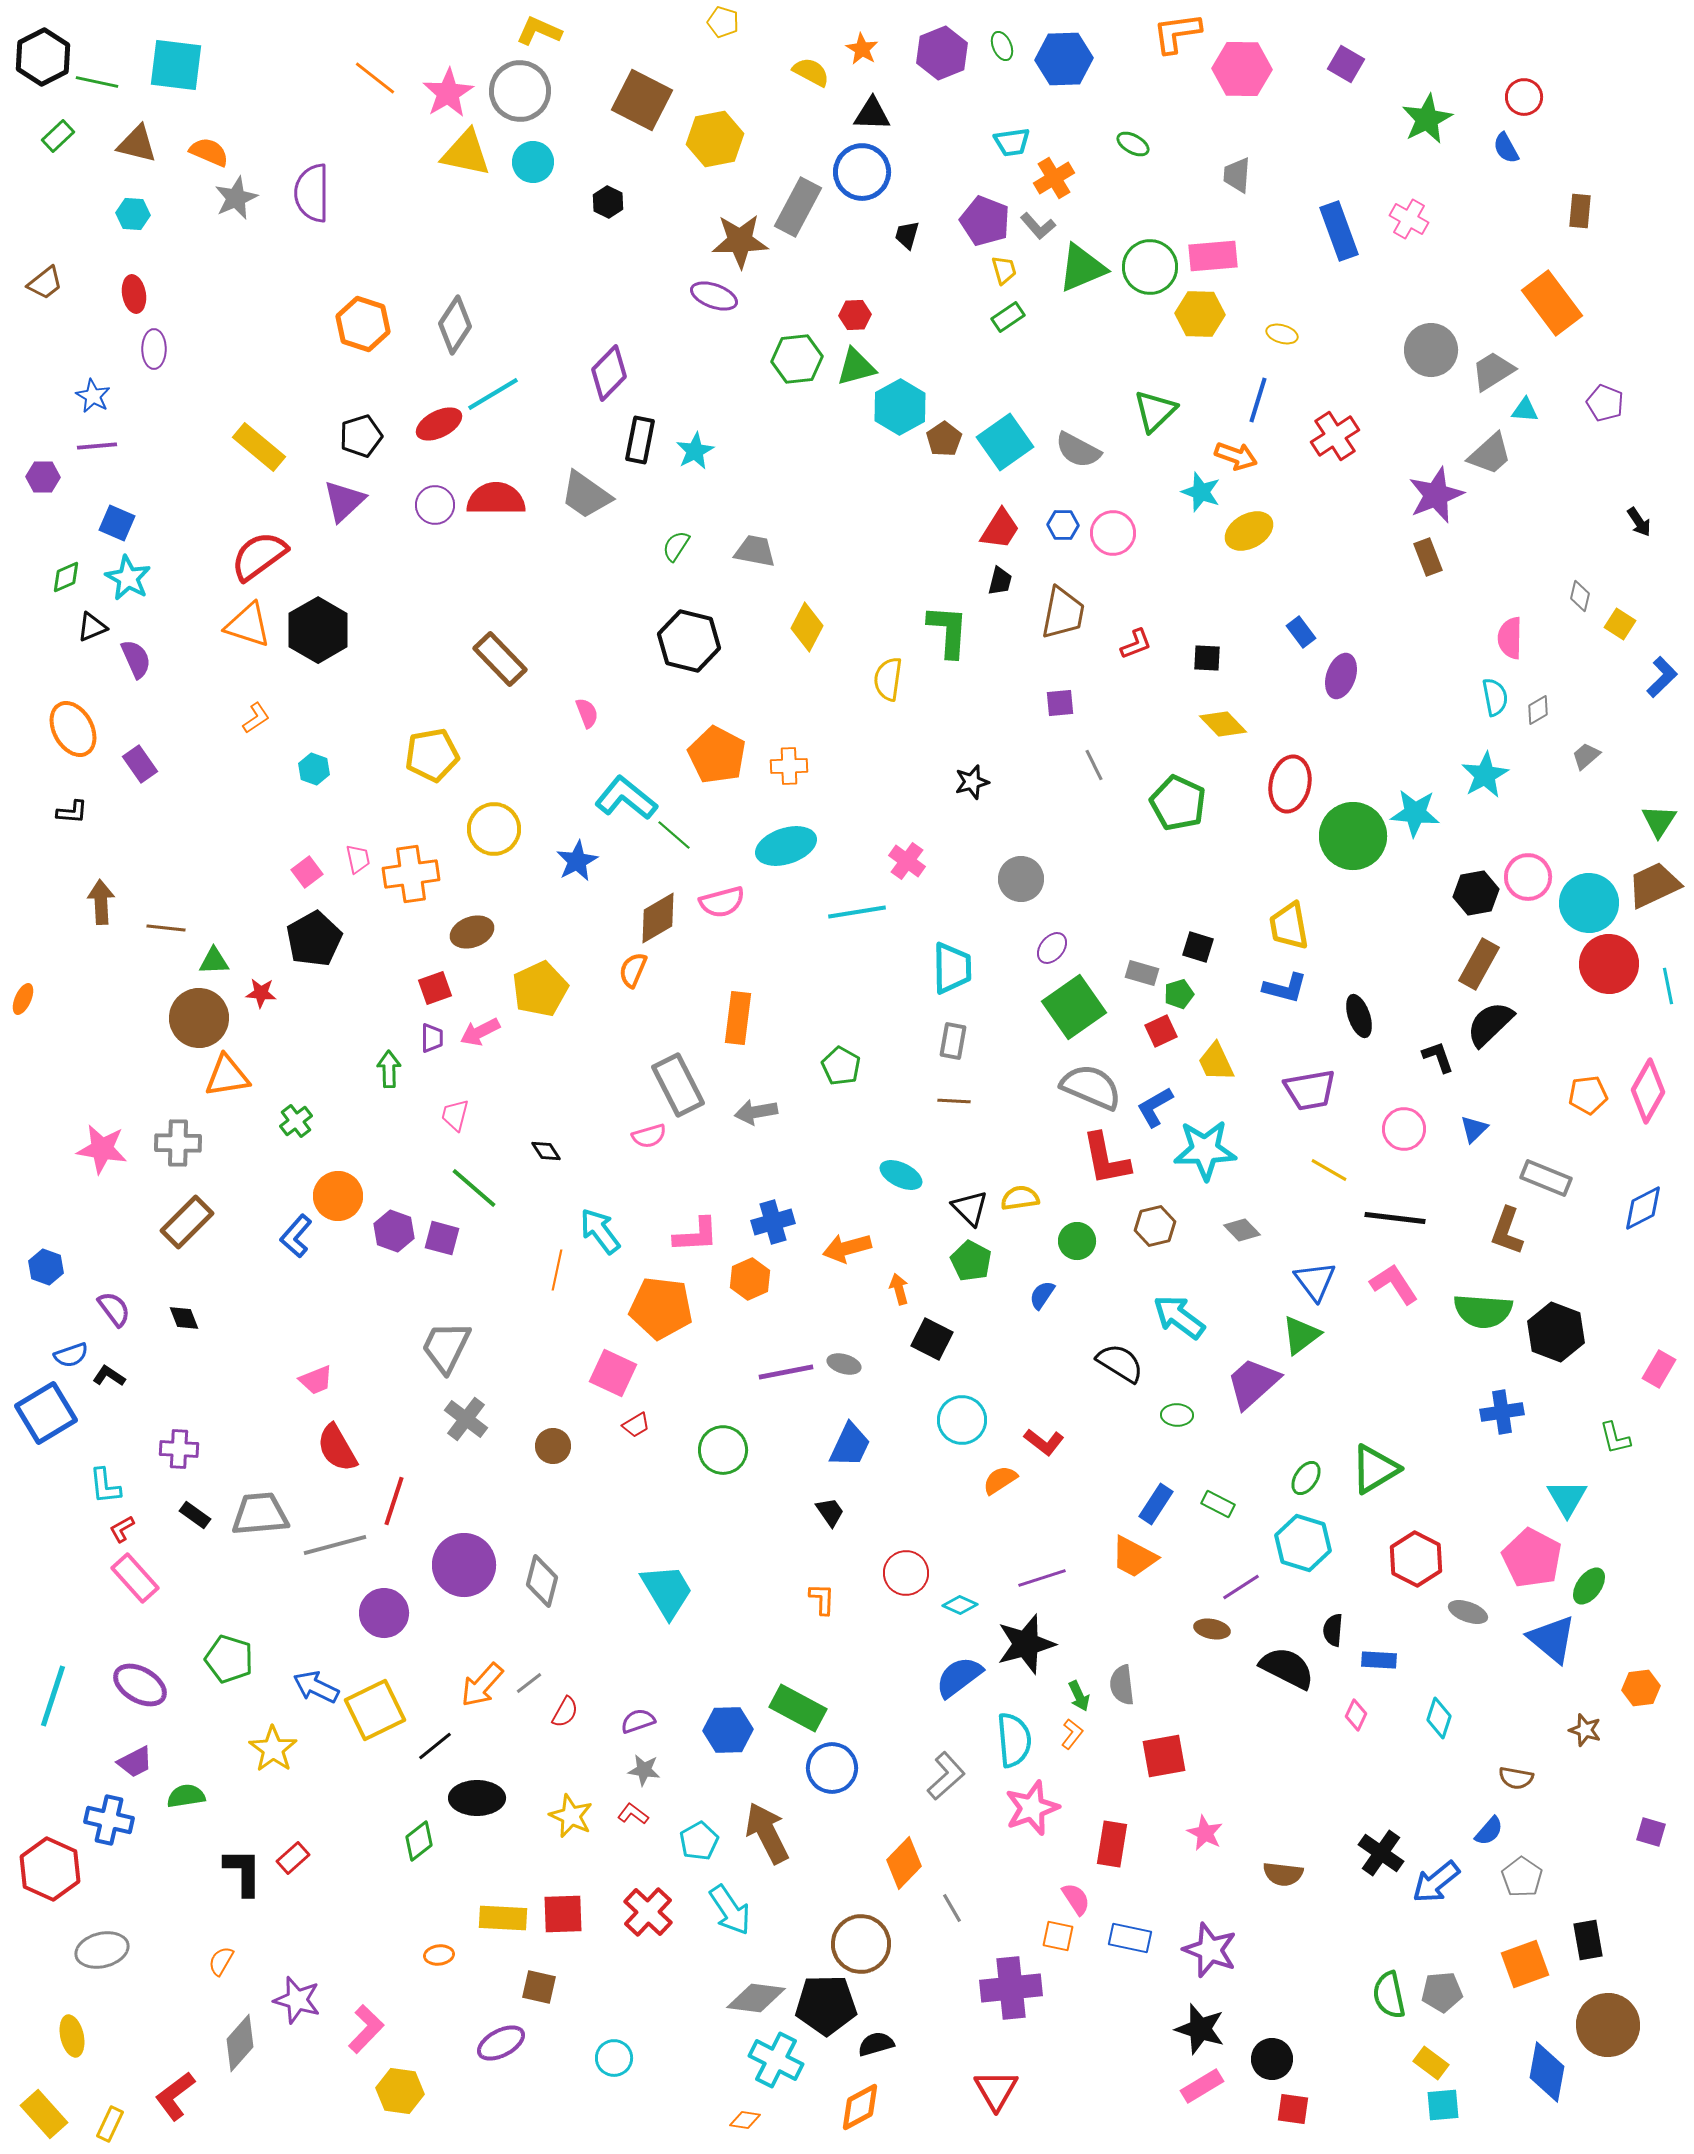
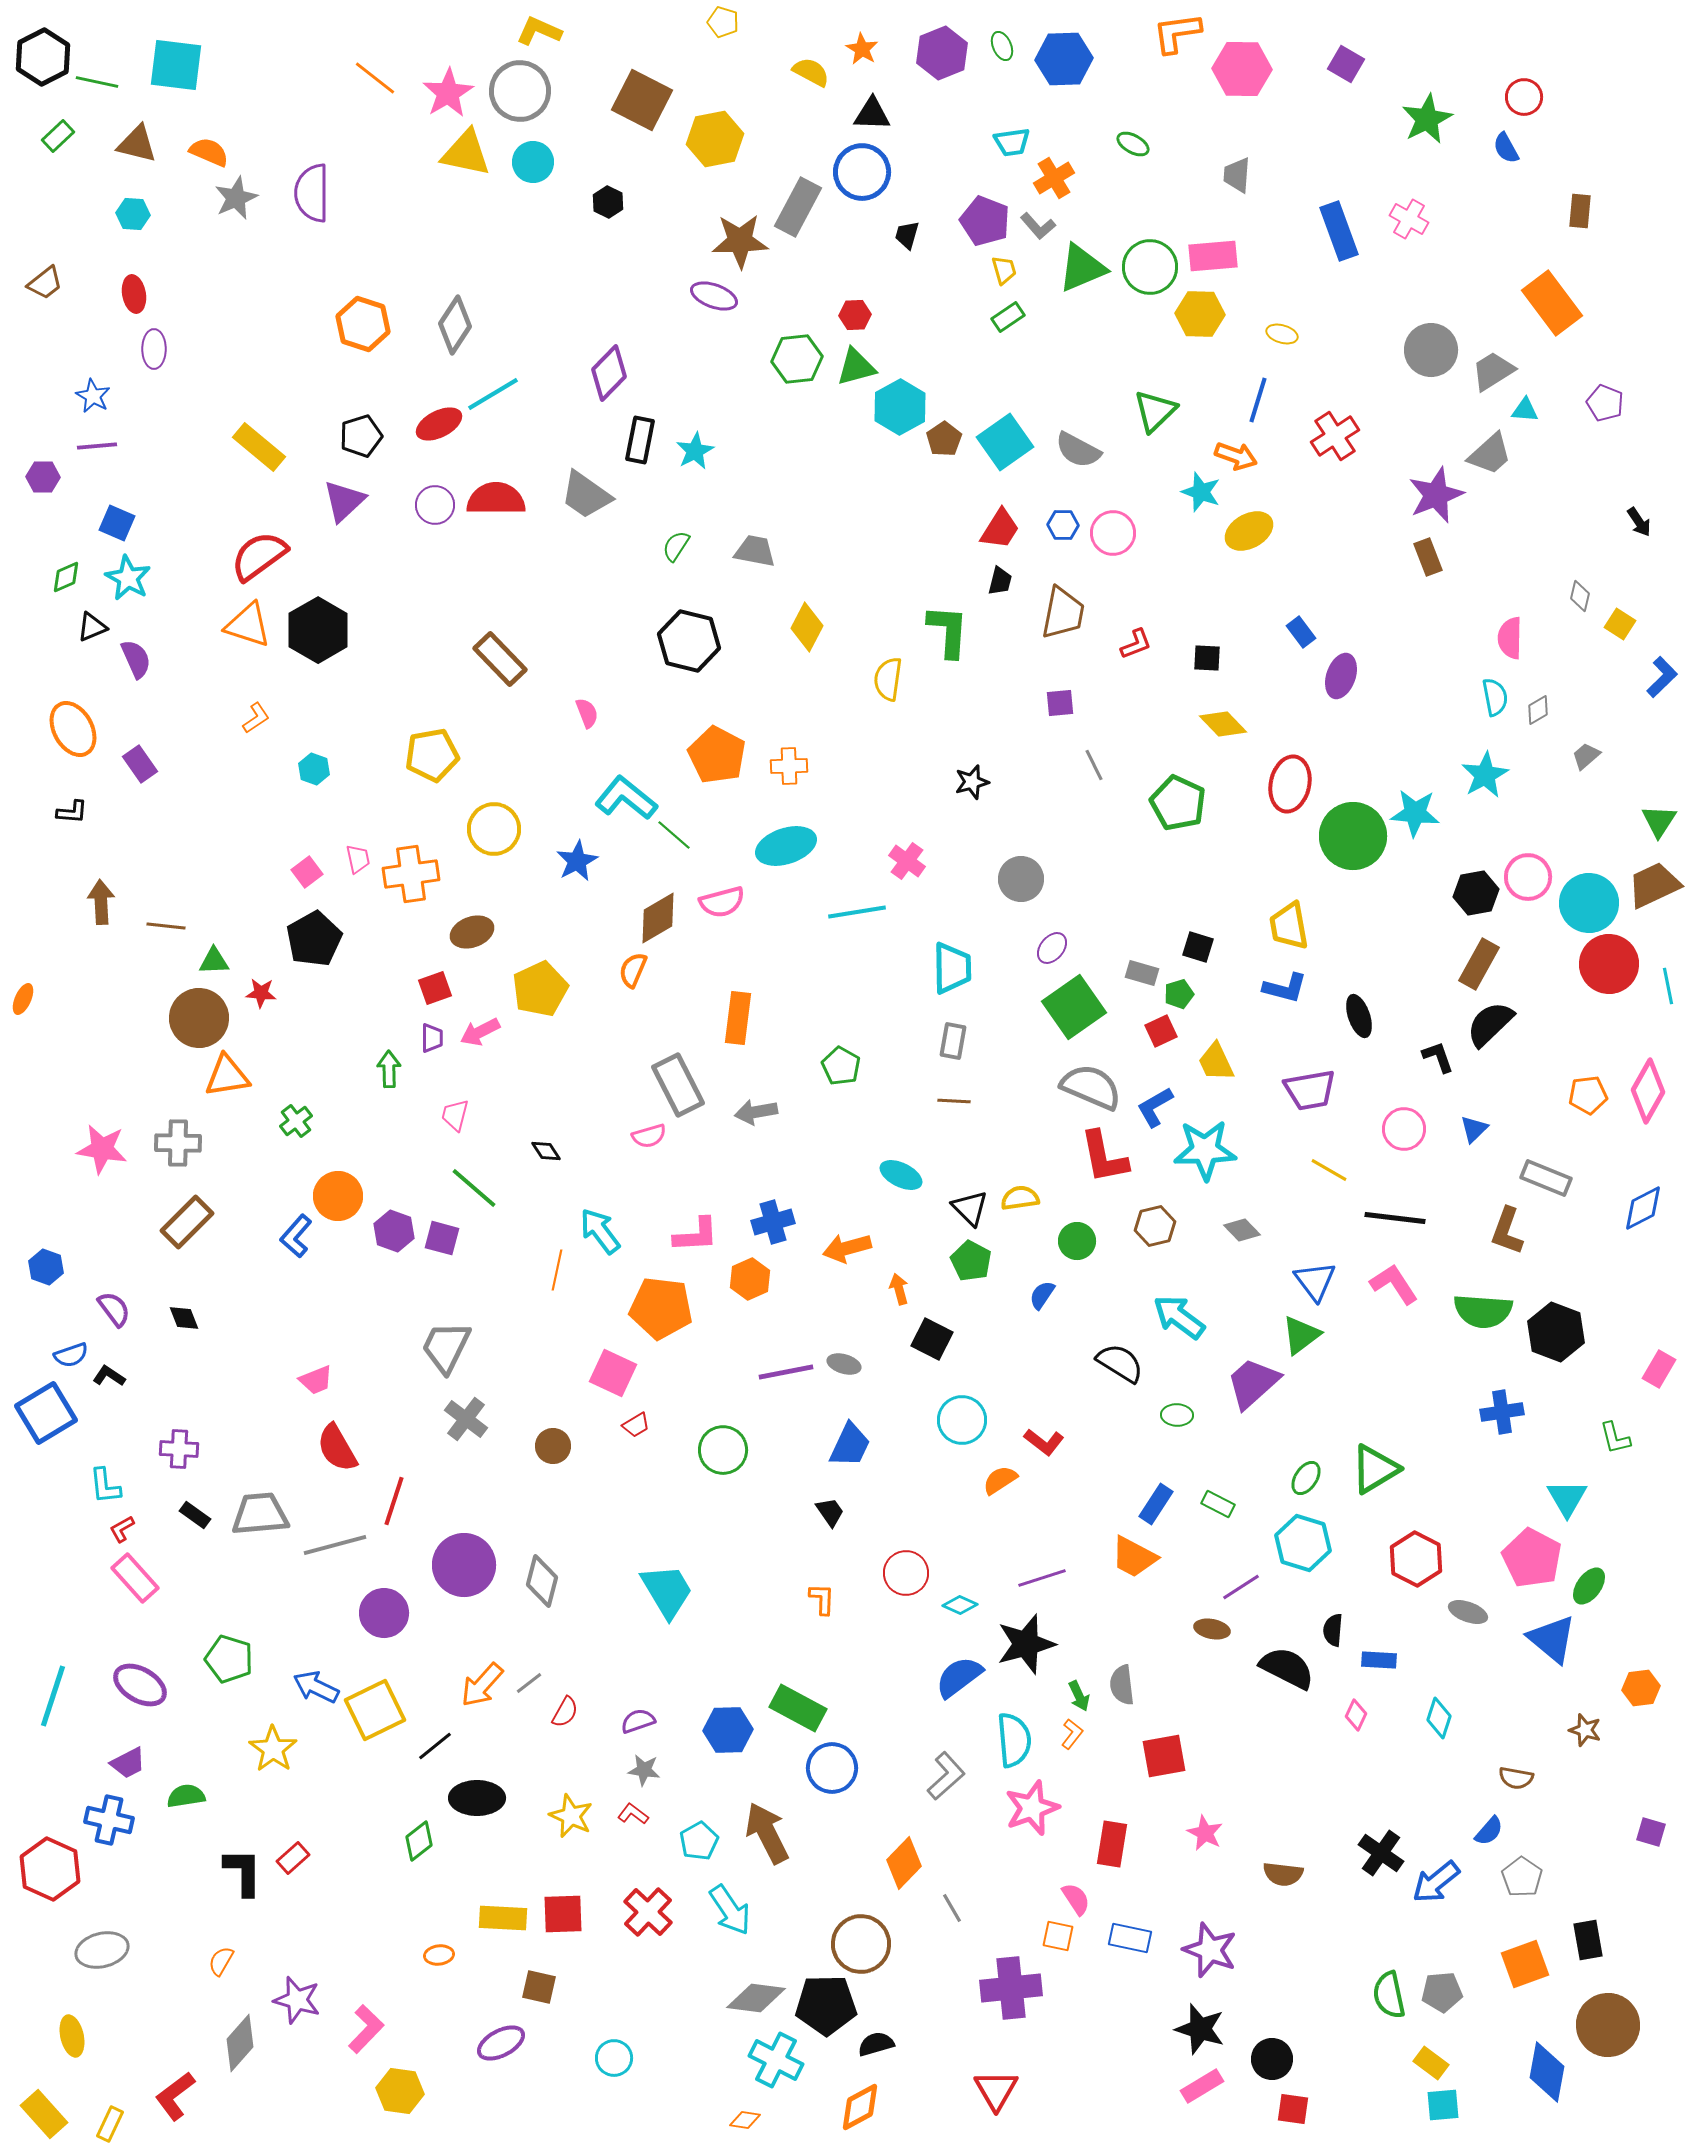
brown line at (166, 928): moved 2 px up
red L-shape at (1106, 1159): moved 2 px left, 2 px up
purple trapezoid at (135, 1762): moved 7 px left, 1 px down
